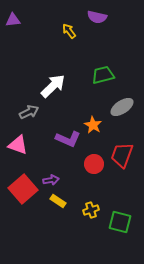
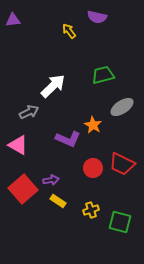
pink triangle: rotated 10 degrees clockwise
red trapezoid: moved 9 px down; rotated 84 degrees counterclockwise
red circle: moved 1 px left, 4 px down
